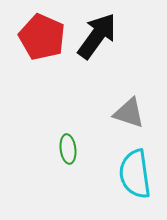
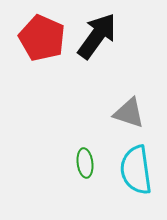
red pentagon: moved 1 px down
green ellipse: moved 17 px right, 14 px down
cyan semicircle: moved 1 px right, 4 px up
